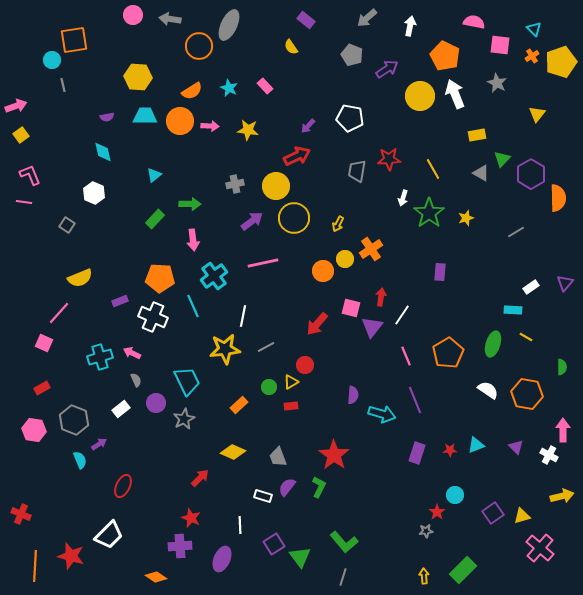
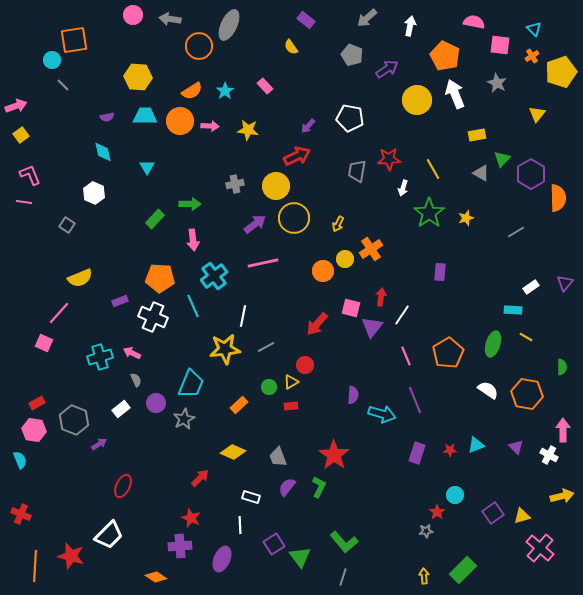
yellow pentagon at (561, 62): moved 10 px down
gray line at (63, 85): rotated 32 degrees counterclockwise
cyan star at (229, 88): moved 4 px left, 3 px down; rotated 12 degrees clockwise
yellow circle at (420, 96): moved 3 px left, 4 px down
cyan triangle at (154, 175): moved 7 px left, 8 px up; rotated 21 degrees counterclockwise
white arrow at (403, 198): moved 10 px up
purple arrow at (252, 221): moved 3 px right, 3 px down
cyan trapezoid at (187, 381): moved 4 px right, 3 px down; rotated 48 degrees clockwise
red rectangle at (42, 388): moved 5 px left, 15 px down
cyan semicircle at (80, 460): moved 60 px left
white rectangle at (263, 496): moved 12 px left, 1 px down
